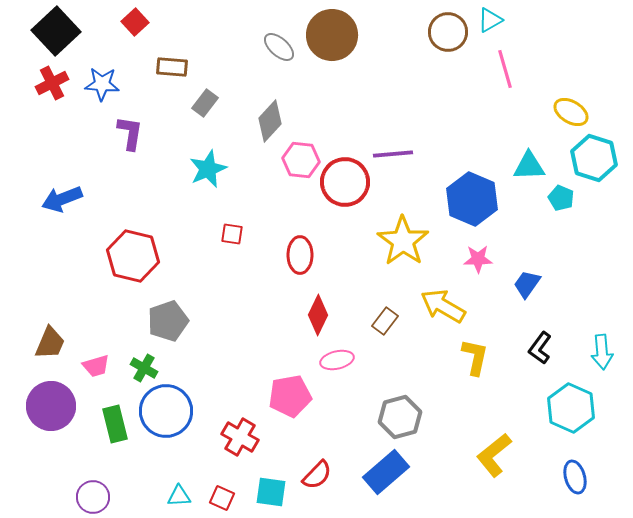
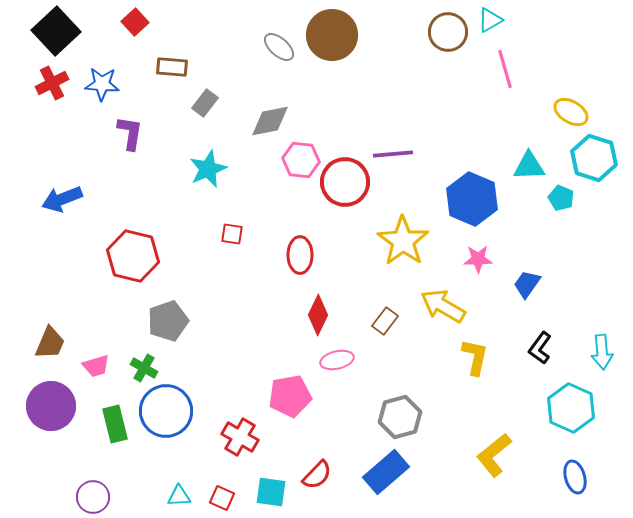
gray diamond at (270, 121): rotated 36 degrees clockwise
